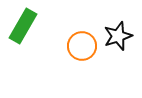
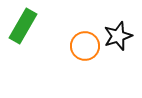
orange circle: moved 3 px right
